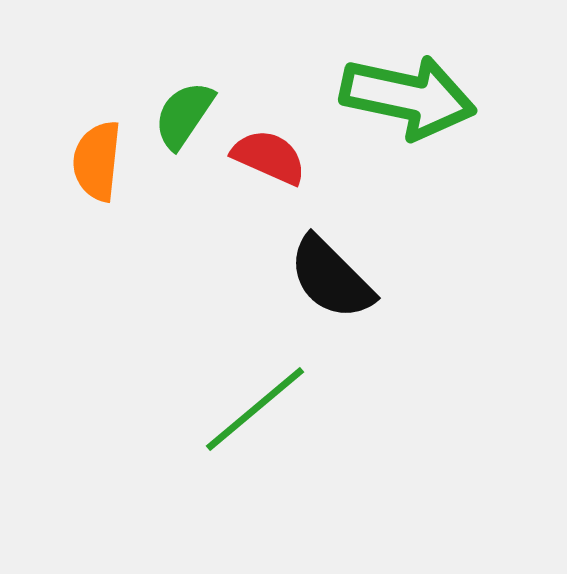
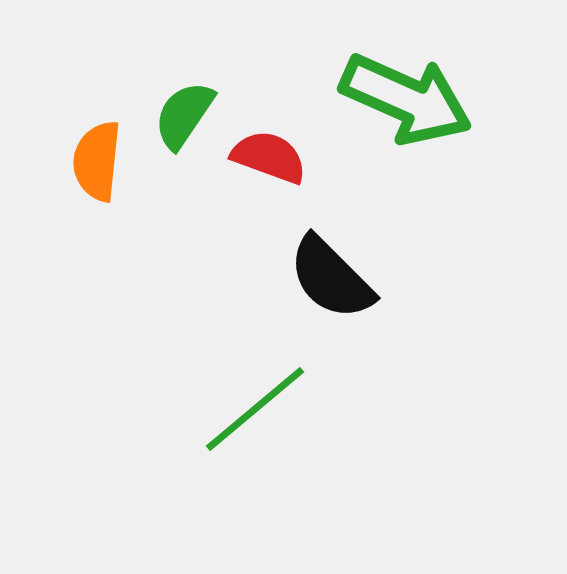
green arrow: moved 2 px left, 2 px down; rotated 12 degrees clockwise
red semicircle: rotated 4 degrees counterclockwise
